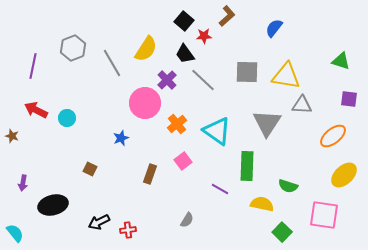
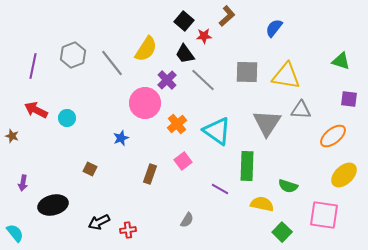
gray hexagon at (73, 48): moved 7 px down
gray line at (112, 63): rotated 8 degrees counterclockwise
gray triangle at (302, 105): moved 1 px left, 5 px down
